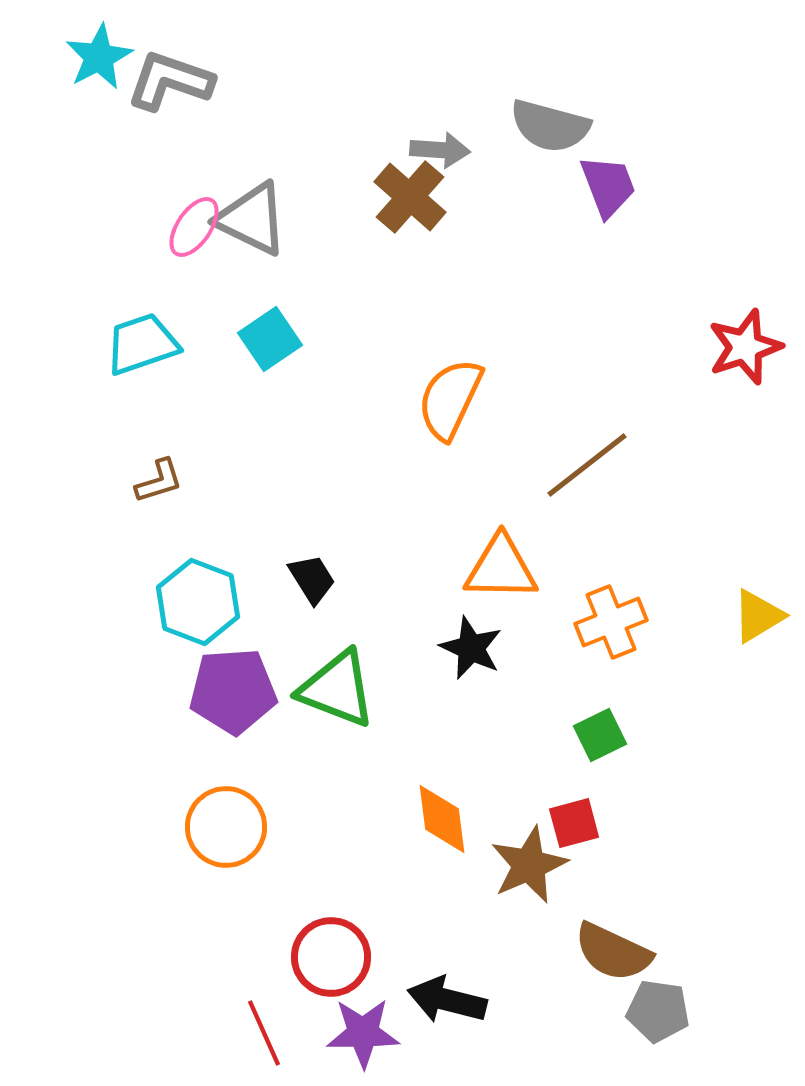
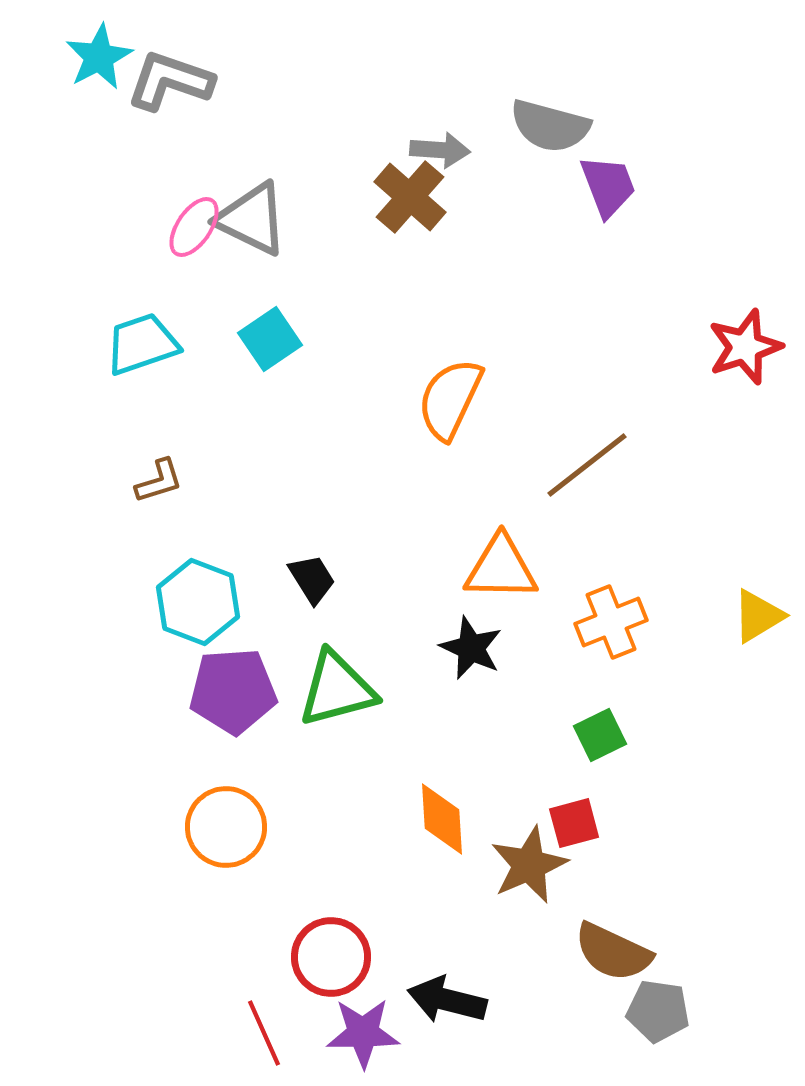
green triangle: rotated 36 degrees counterclockwise
orange diamond: rotated 4 degrees clockwise
